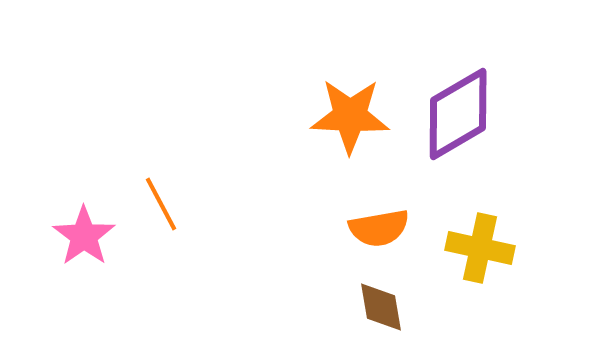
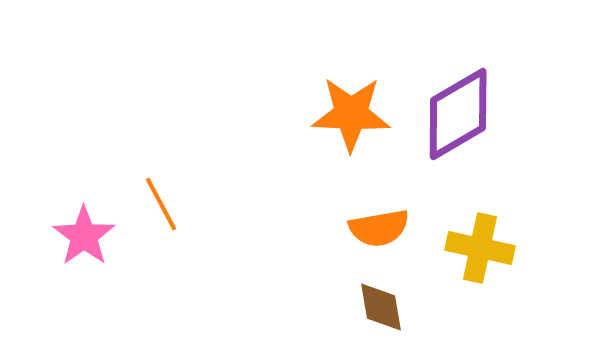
orange star: moved 1 px right, 2 px up
